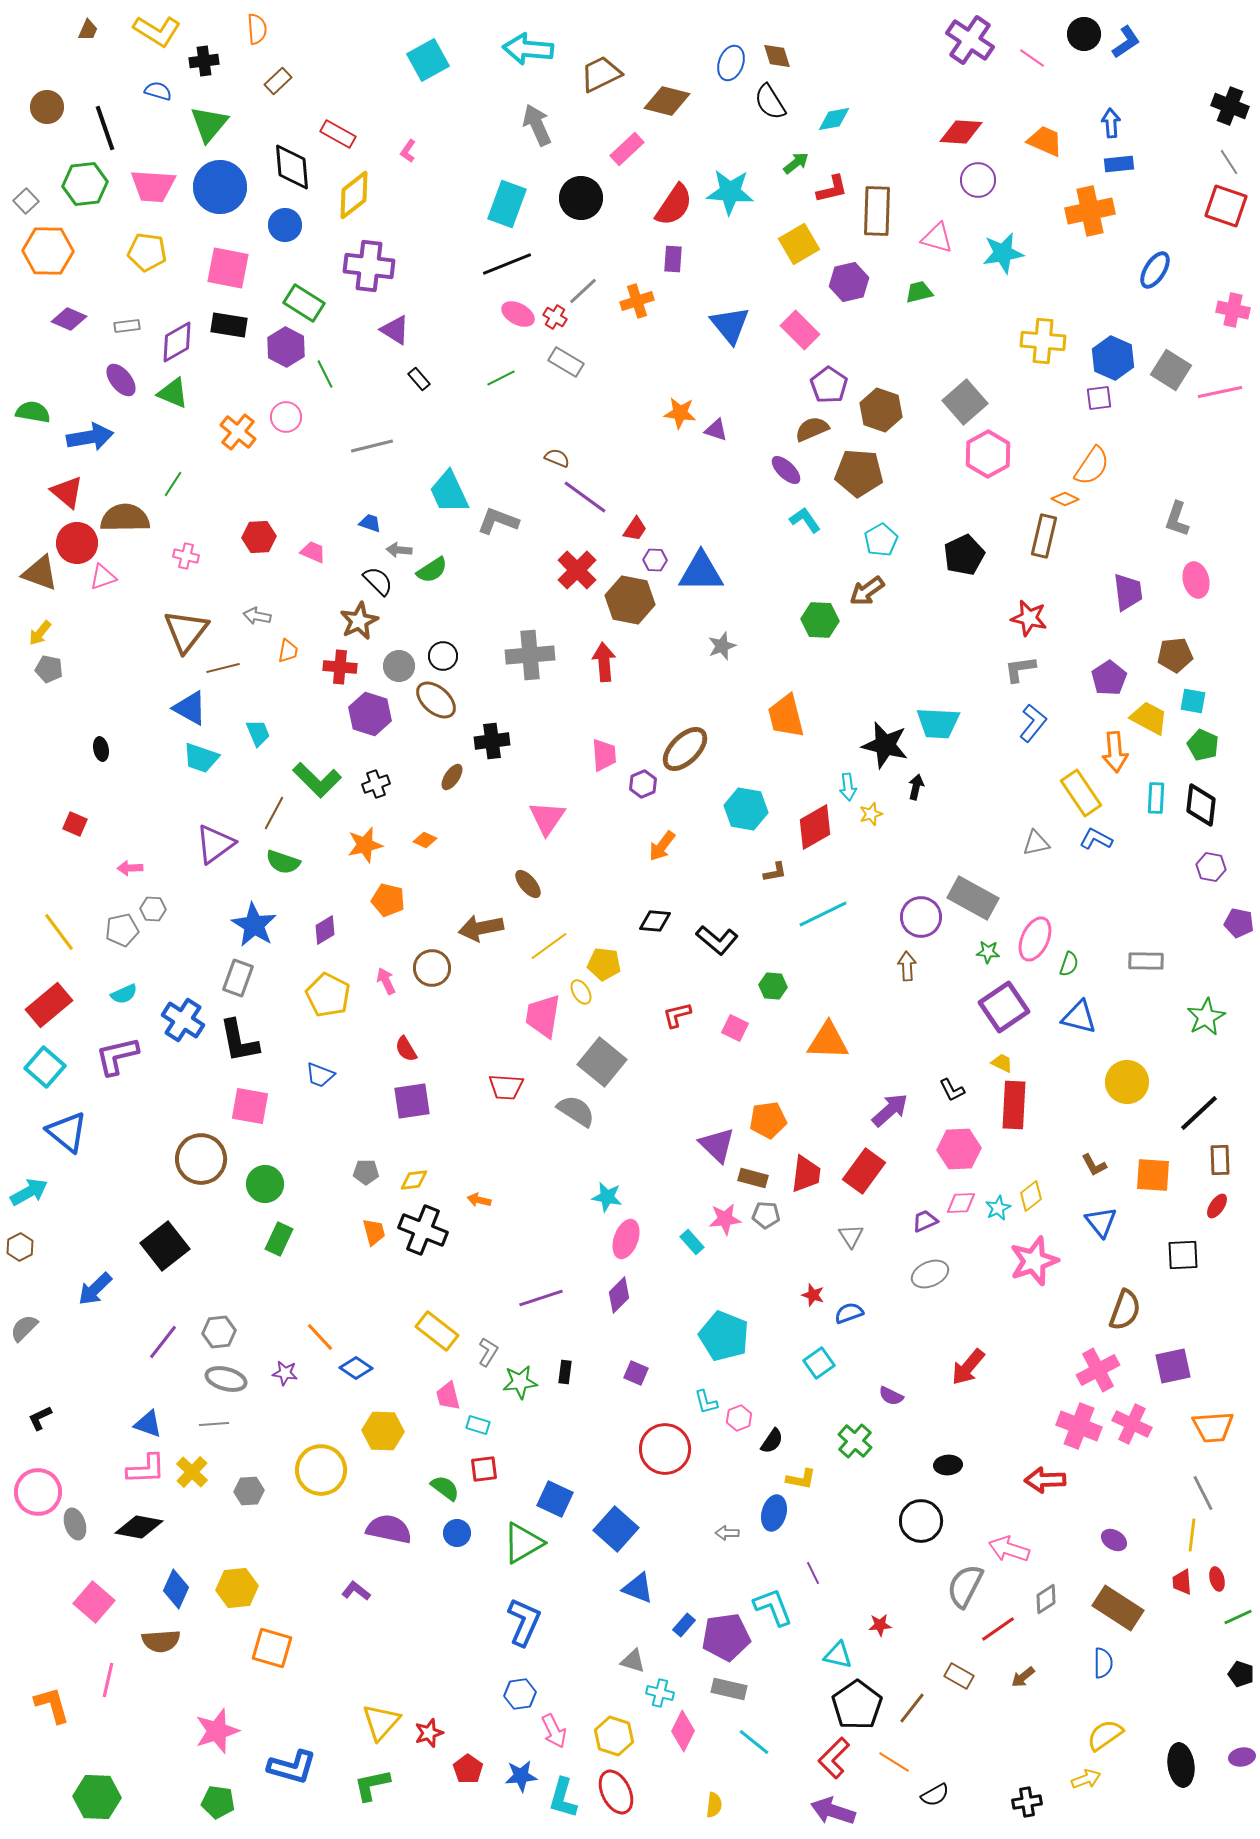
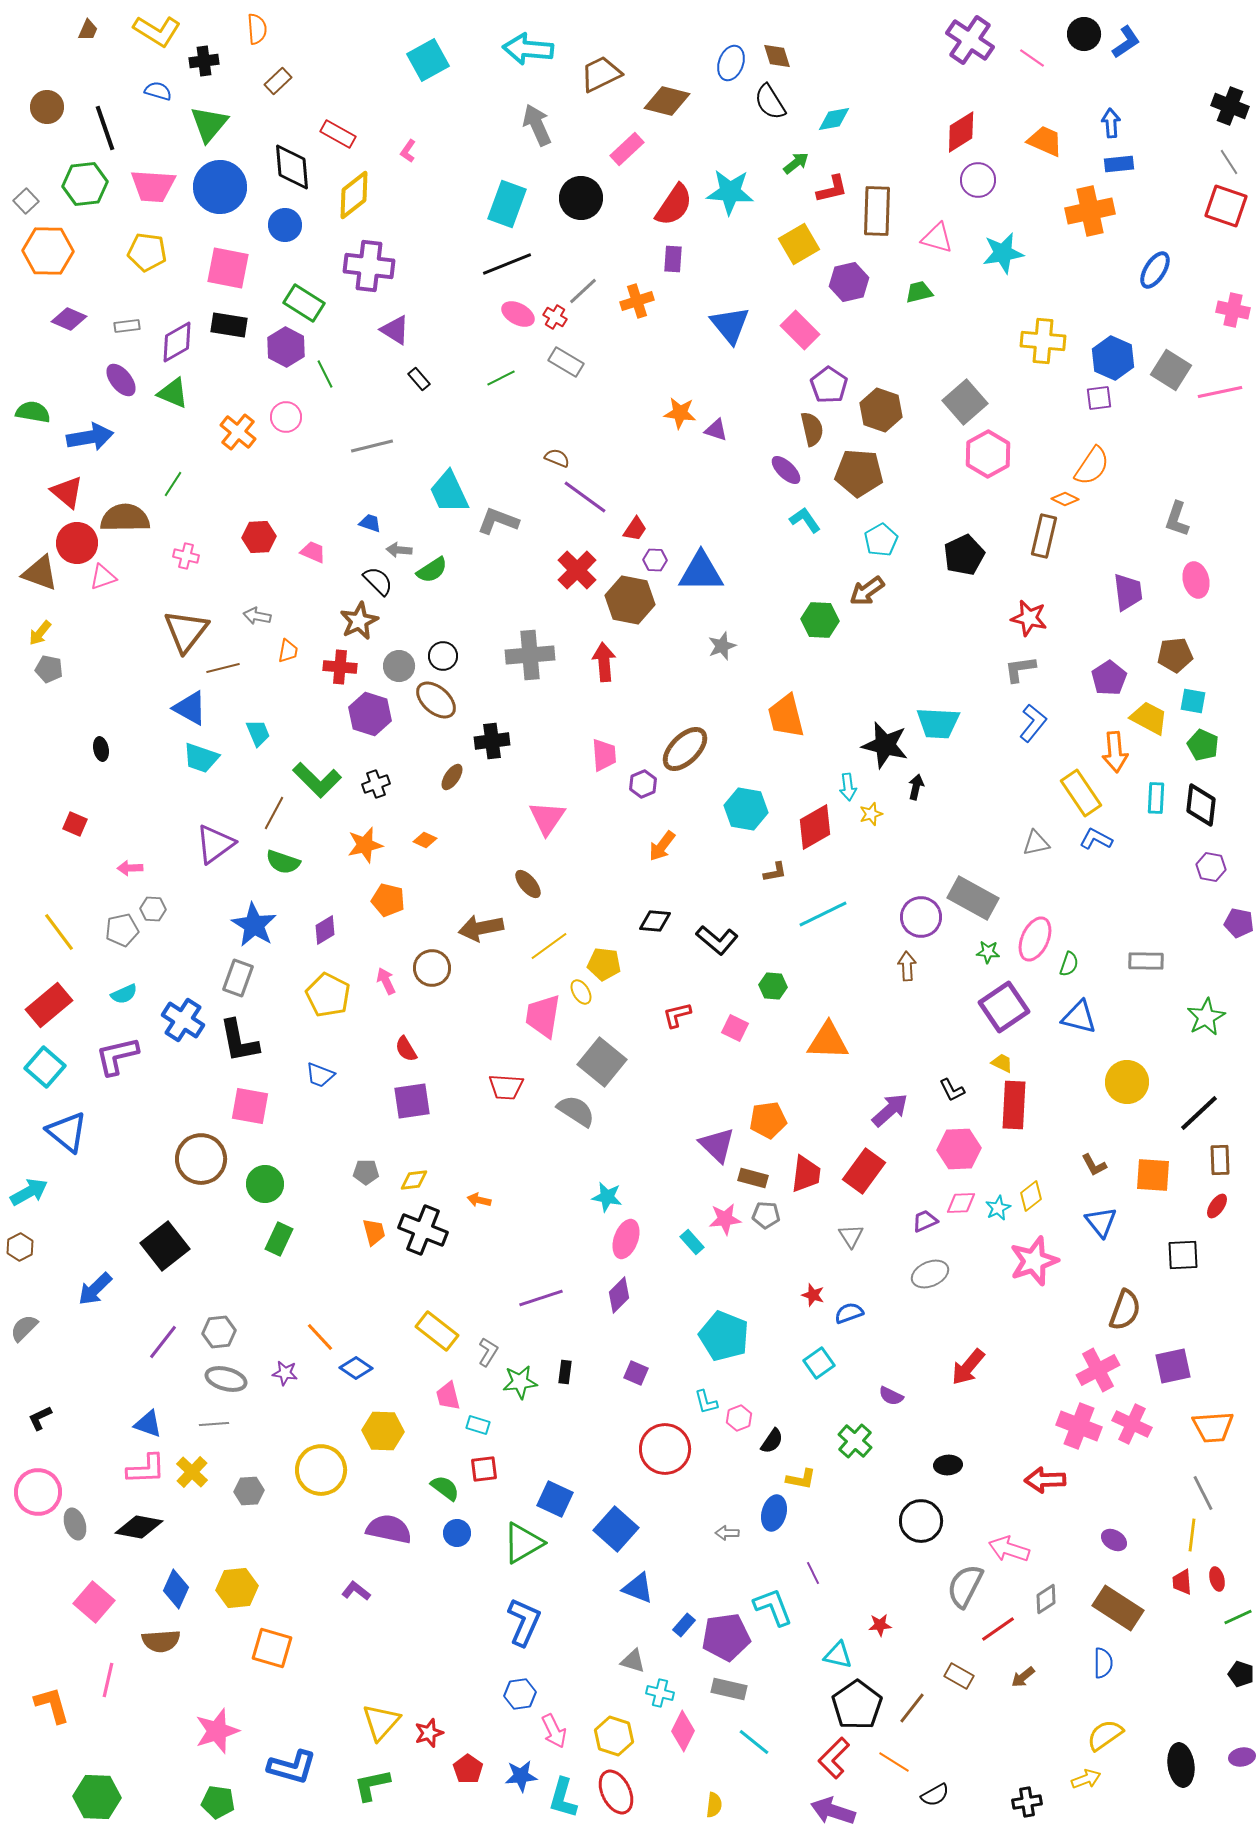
red diamond at (961, 132): rotated 36 degrees counterclockwise
brown semicircle at (812, 429): rotated 100 degrees clockwise
